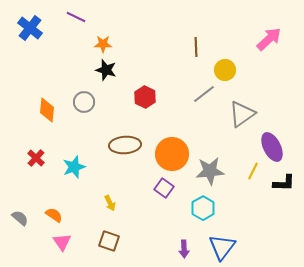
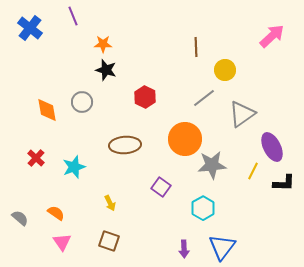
purple line: moved 3 px left, 1 px up; rotated 42 degrees clockwise
pink arrow: moved 3 px right, 3 px up
gray line: moved 4 px down
gray circle: moved 2 px left
orange diamond: rotated 15 degrees counterclockwise
orange circle: moved 13 px right, 15 px up
gray star: moved 2 px right, 6 px up
purple square: moved 3 px left, 1 px up
orange semicircle: moved 2 px right, 2 px up
